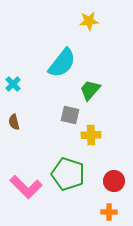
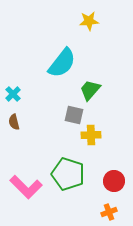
cyan cross: moved 10 px down
gray square: moved 4 px right
orange cross: rotated 21 degrees counterclockwise
